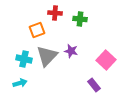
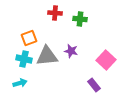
orange square: moved 8 px left, 8 px down
gray triangle: rotated 40 degrees clockwise
